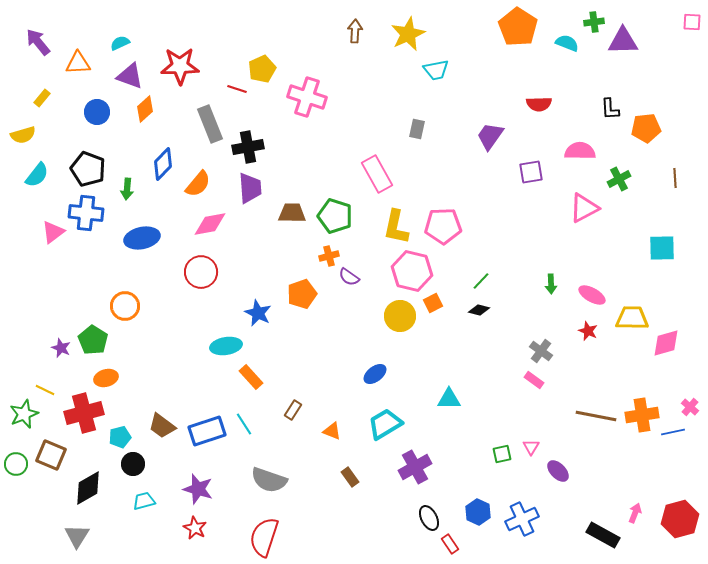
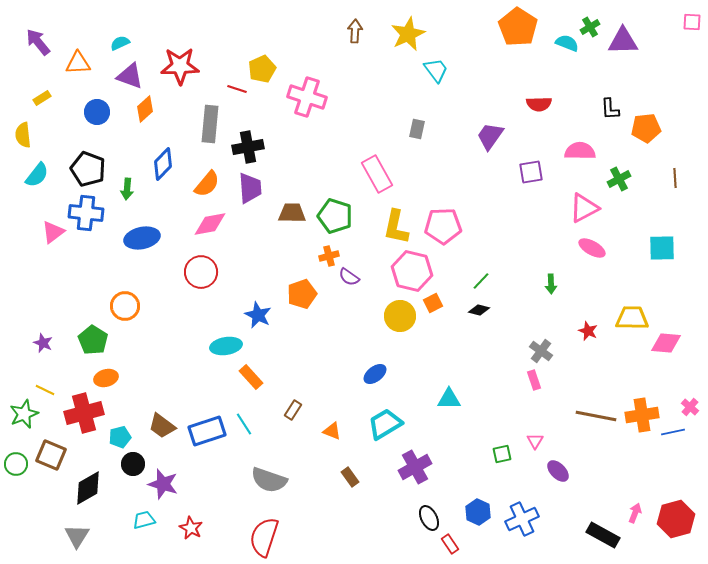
green cross at (594, 22): moved 4 px left, 5 px down; rotated 24 degrees counterclockwise
cyan trapezoid at (436, 70): rotated 116 degrees counterclockwise
yellow rectangle at (42, 98): rotated 18 degrees clockwise
gray rectangle at (210, 124): rotated 27 degrees clockwise
yellow semicircle at (23, 135): rotated 100 degrees clockwise
orange semicircle at (198, 184): moved 9 px right
pink ellipse at (592, 295): moved 47 px up
blue star at (258, 313): moved 2 px down
pink diamond at (666, 343): rotated 20 degrees clockwise
purple star at (61, 348): moved 18 px left, 5 px up
pink rectangle at (534, 380): rotated 36 degrees clockwise
pink triangle at (531, 447): moved 4 px right, 6 px up
purple star at (198, 489): moved 35 px left, 5 px up
cyan trapezoid at (144, 501): moved 19 px down
red hexagon at (680, 519): moved 4 px left
red star at (195, 528): moved 4 px left
